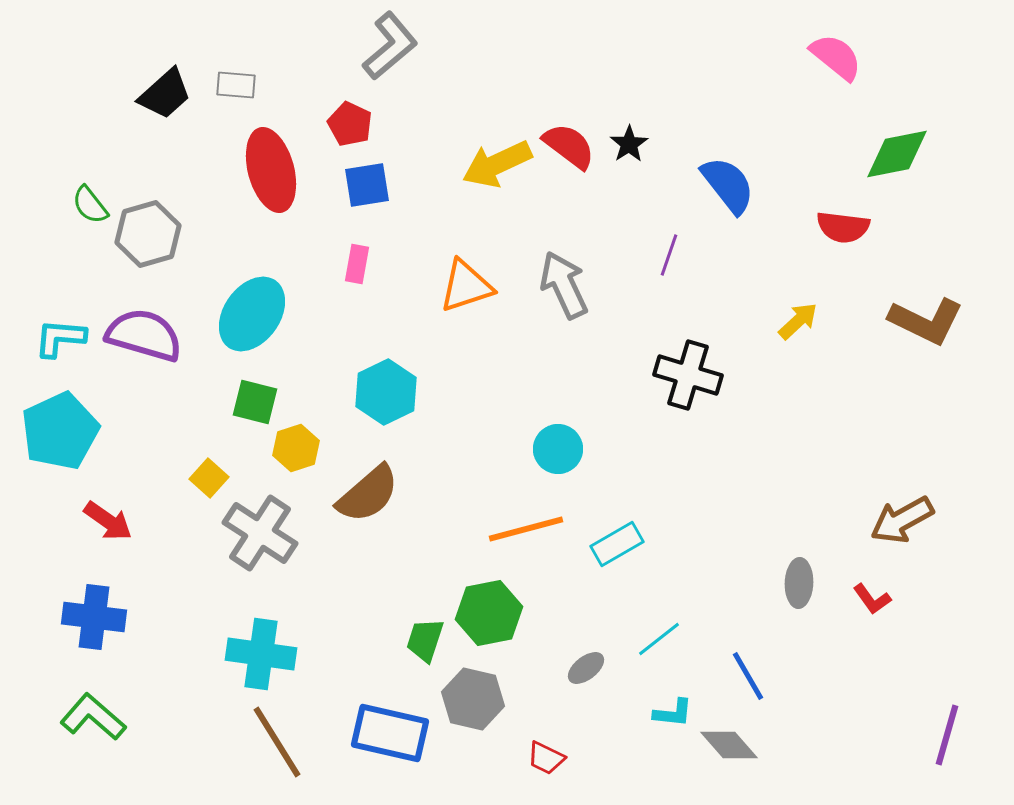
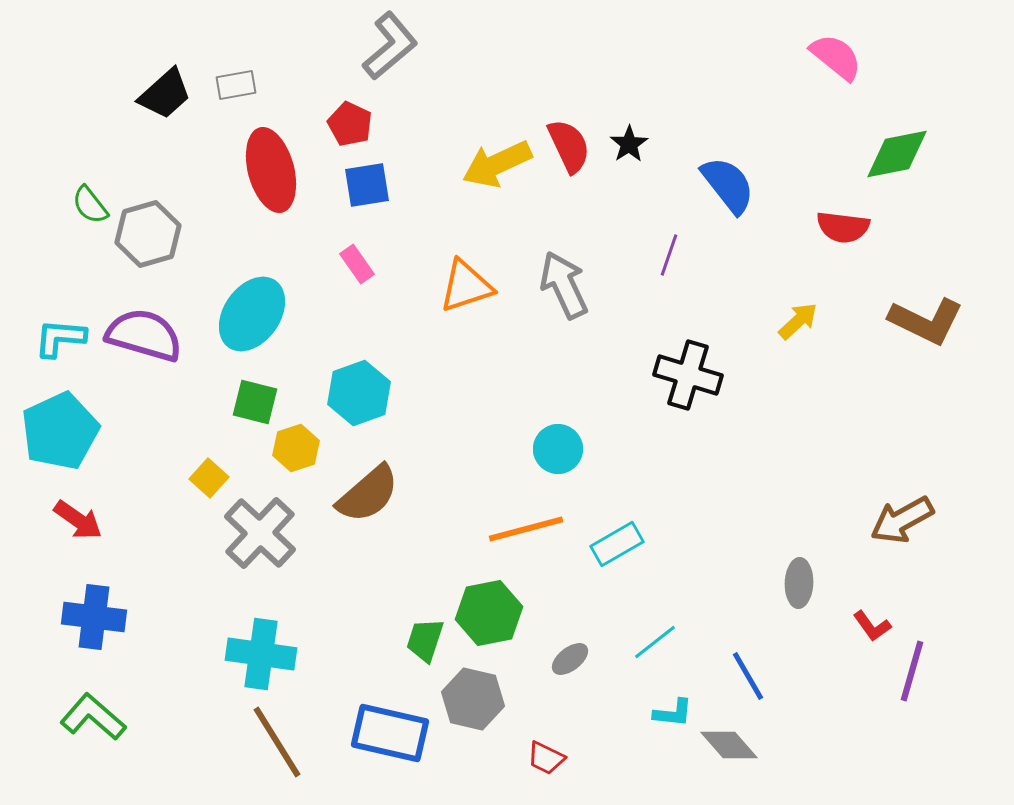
gray rectangle at (236, 85): rotated 15 degrees counterclockwise
red semicircle at (569, 146): rotated 28 degrees clockwise
pink rectangle at (357, 264): rotated 45 degrees counterclockwise
cyan hexagon at (386, 392): moved 27 px left, 1 px down; rotated 6 degrees clockwise
red arrow at (108, 521): moved 30 px left, 1 px up
gray cross at (260, 533): rotated 10 degrees clockwise
red L-shape at (872, 599): moved 27 px down
cyan line at (659, 639): moved 4 px left, 3 px down
gray ellipse at (586, 668): moved 16 px left, 9 px up
purple line at (947, 735): moved 35 px left, 64 px up
